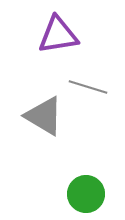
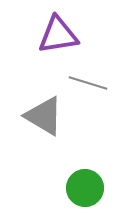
gray line: moved 4 px up
green circle: moved 1 px left, 6 px up
